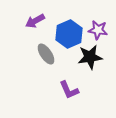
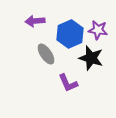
purple arrow: rotated 24 degrees clockwise
blue hexagon: moved 1 px right
black star: moved 1 px right, 1 px down; rotated 25 degrees clockwise
purple L-shape: moved 1 px left, 7 px up
